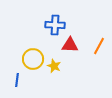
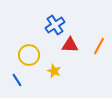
blue cross: rotated 36 degrees counterclockwise
yellow circle: moved 4 px left, 4 px up
yellow star: moved 5 px down
blue line: rotated 40 degrees counterclockwise
